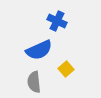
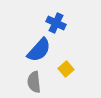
blue cross: moved 1 px left, 2 px down
blue semicircle: rotated 24 degrees counterclockwise
